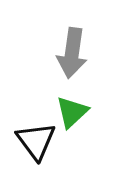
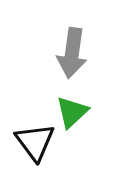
black triangle: moved 1 px left, 1 px down
